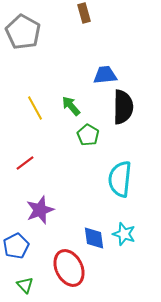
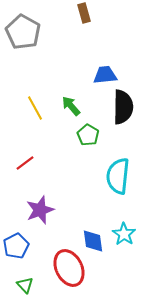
cyan semicircle: moved 2 px left, 3 px up
cyan star: rotated 15 degrees clockwise
blue diamond: moved 1 px left, 3 px down
